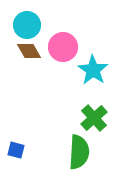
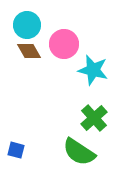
pink circle: moved 1 px right, 3 px up
cyan star: rotated 20 degrees counterclockwise
green semicircle: rotated 120 degrees clockwise
